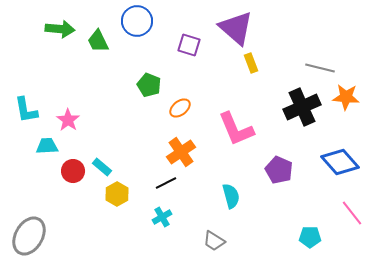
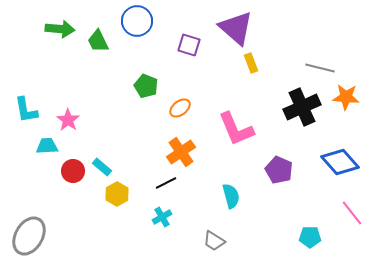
green pentagon: moved 3 px left, 1 px down
